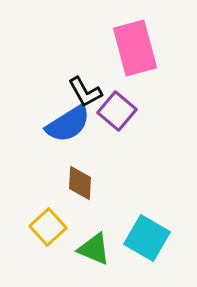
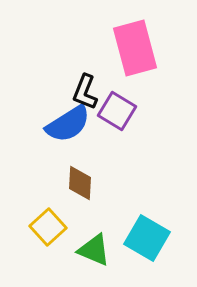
black L-shape: rotated 51 degrees clockwise
purple square: rotated 9 degrees counterclockwise
green triangle: moved 1 px down
